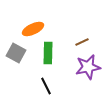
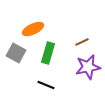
green rectangle: rotated 15 degrees clockwise
black line: moved 1 px up; rotated 42 degrees counterclockwise
